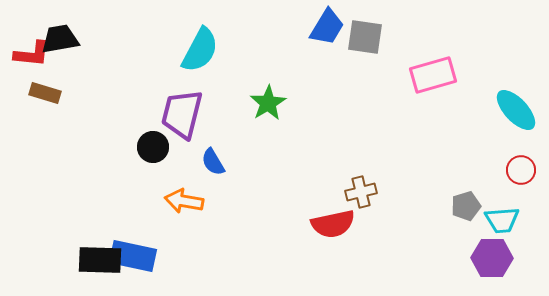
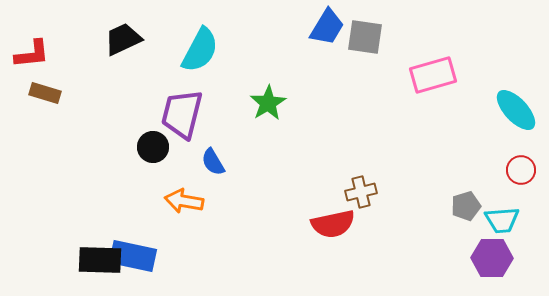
black trapezoid: moved 63 px right; rotated 15 degrees counterclockwise
red L-shape: rotated 12 degrees counterclockwise
